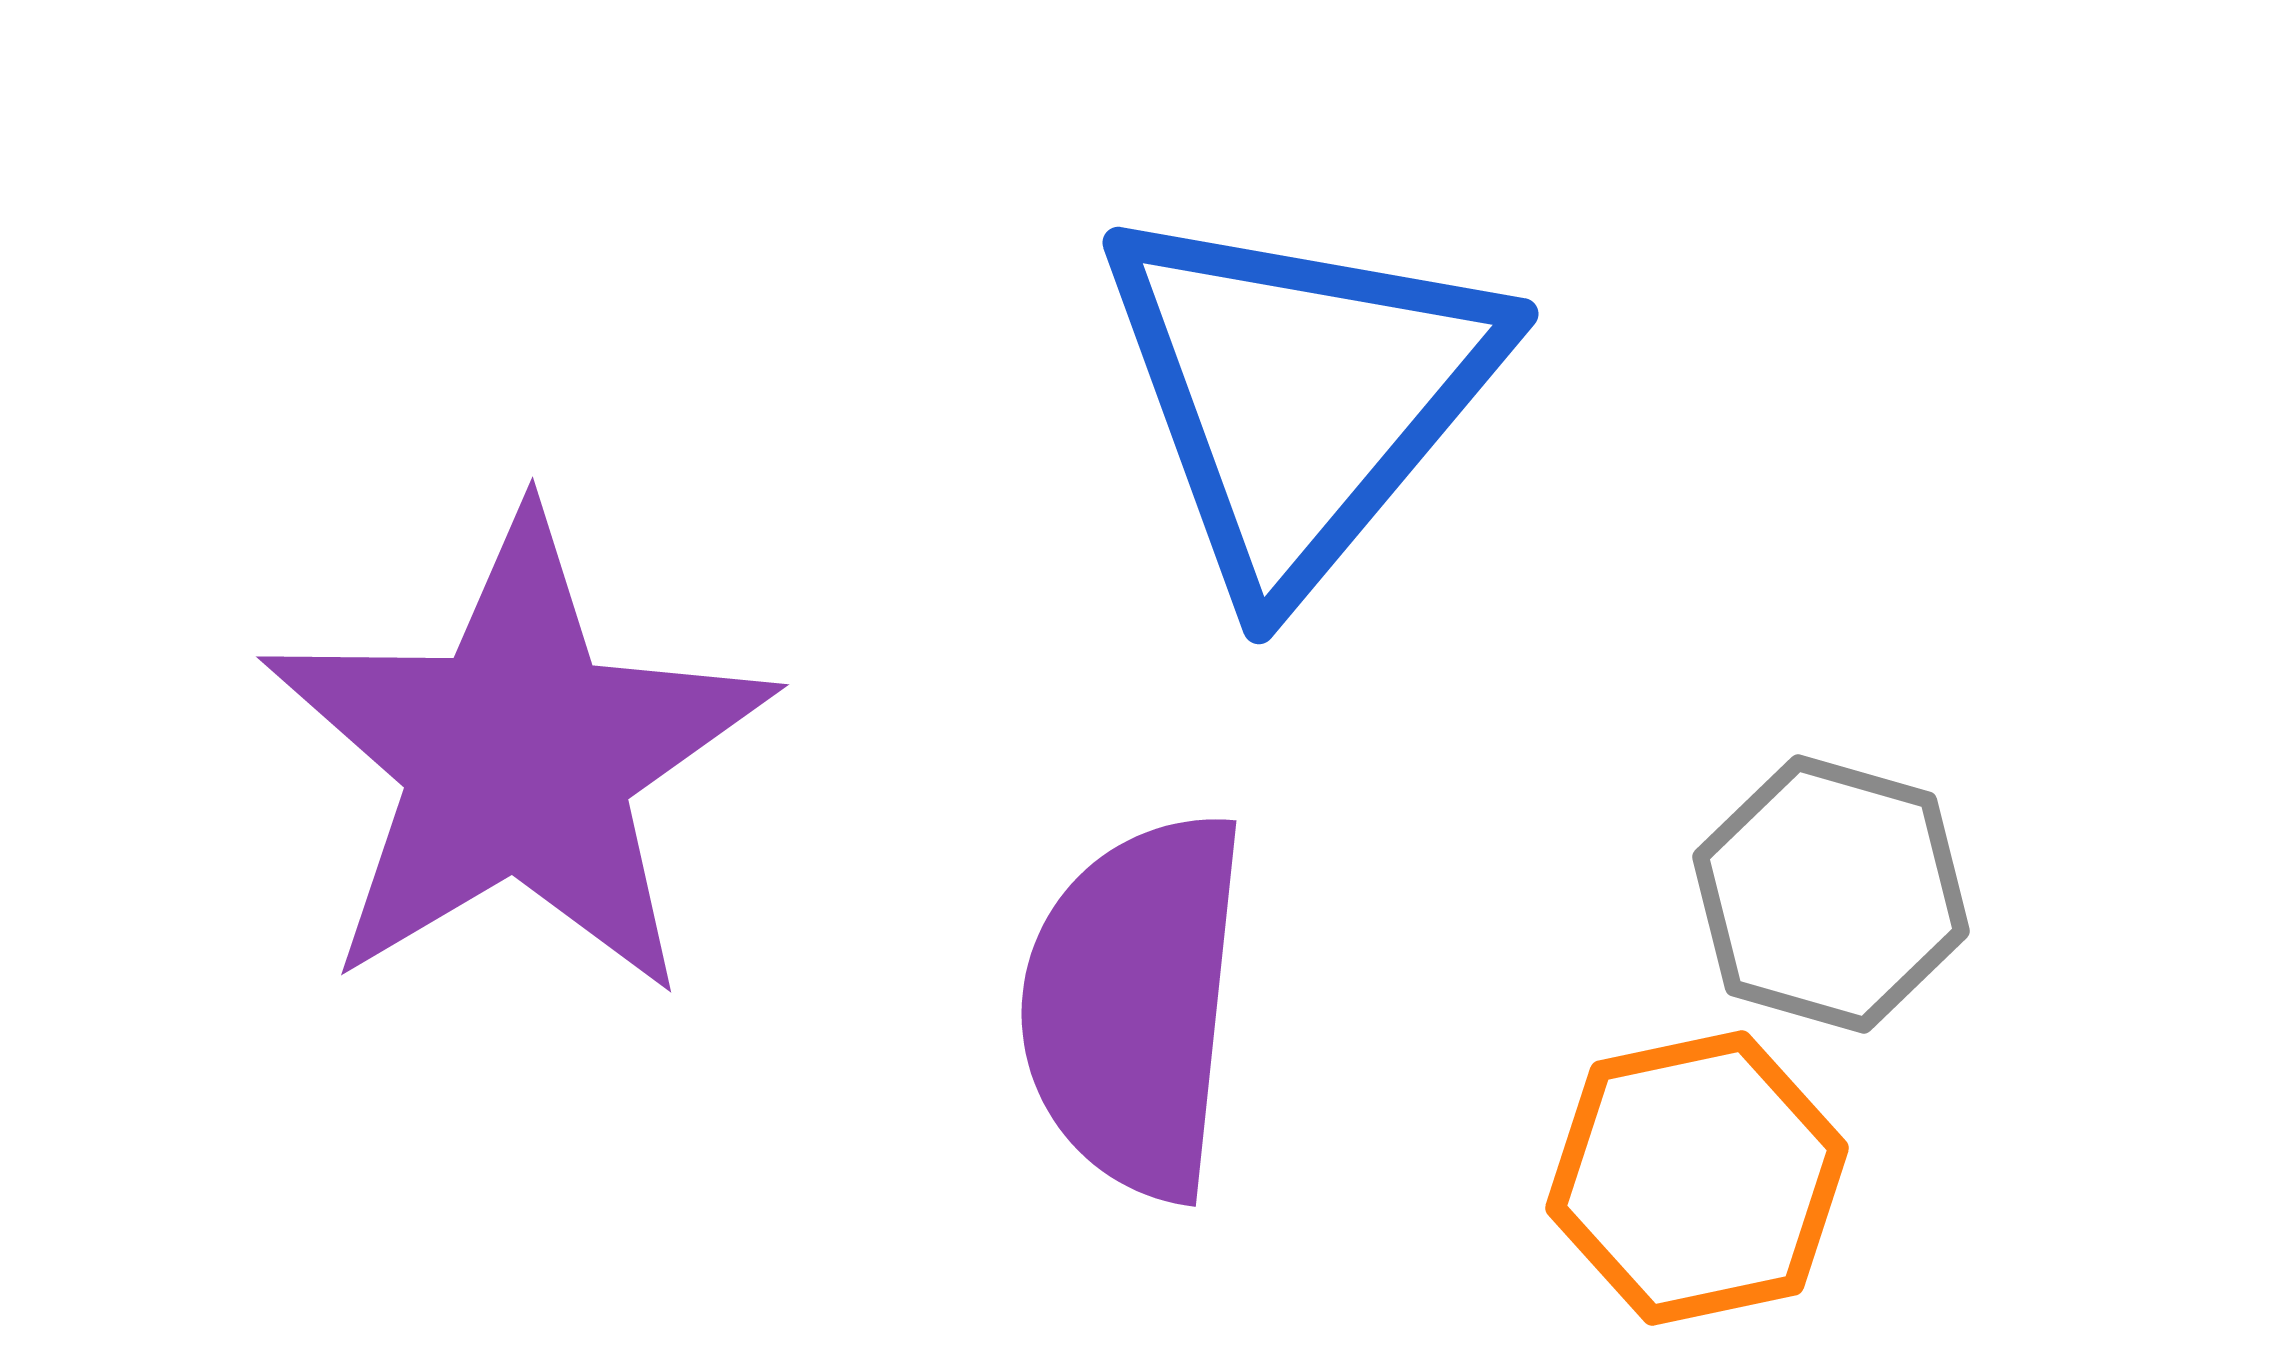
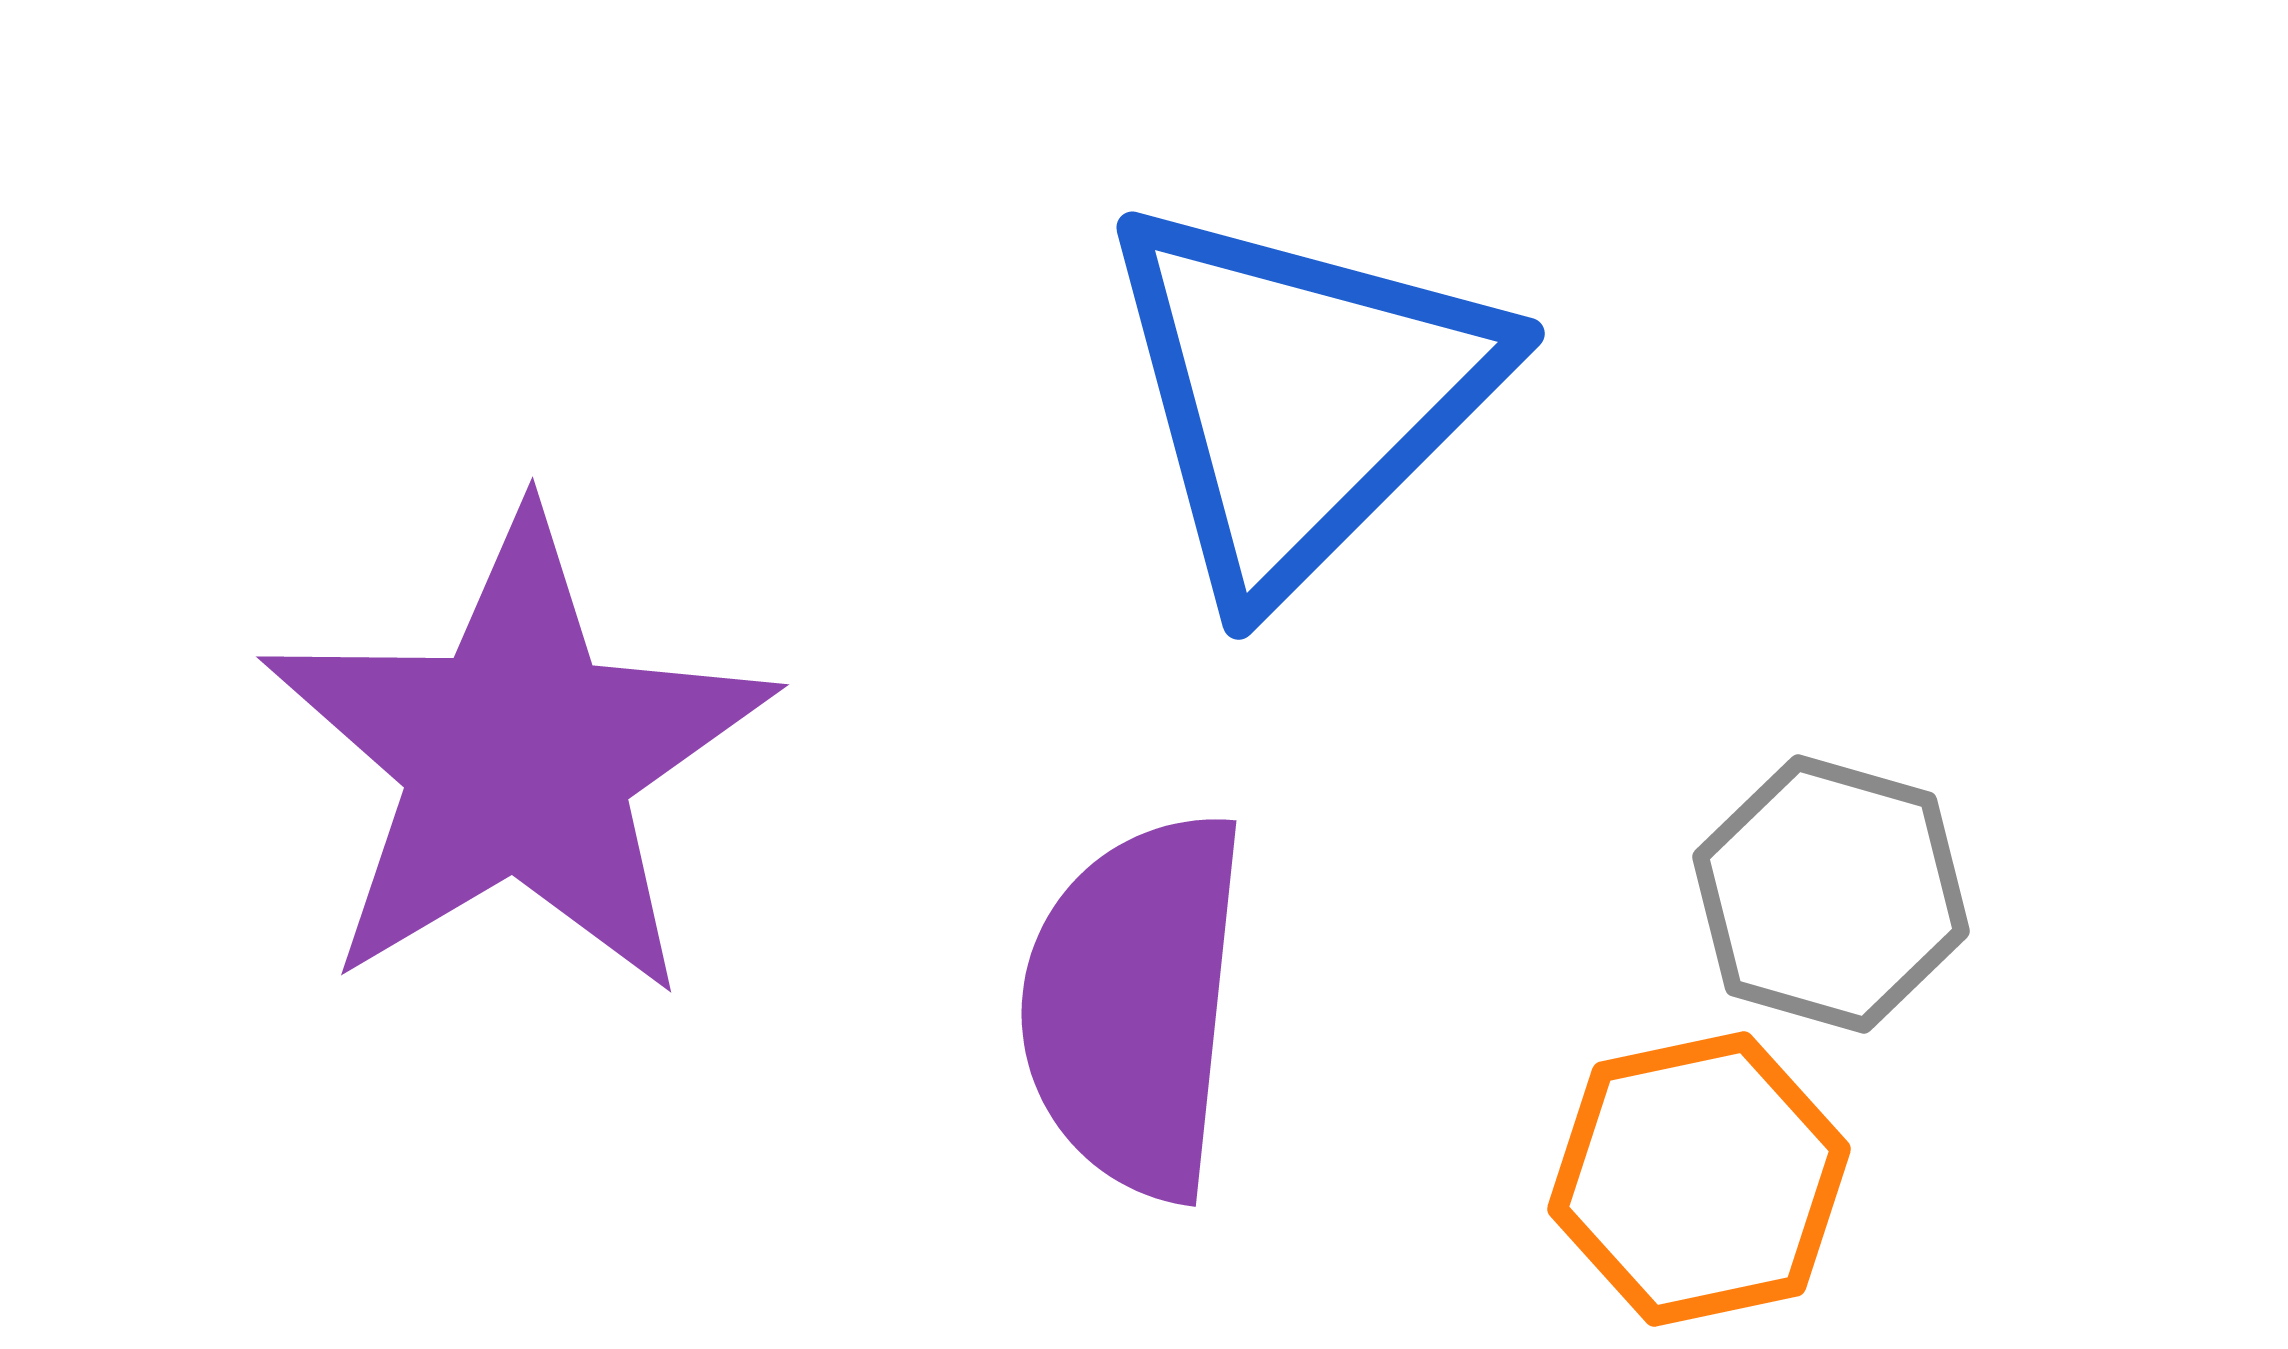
blue triangle: rotated 5 degrees clockwise
orange hexagon: moved 2 px right, 1 px down
